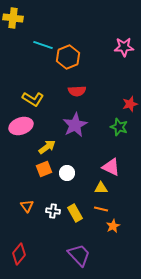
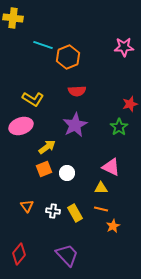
green star: rotated 18 degrees clockwise
purple trapezoid: moved 12 px left
